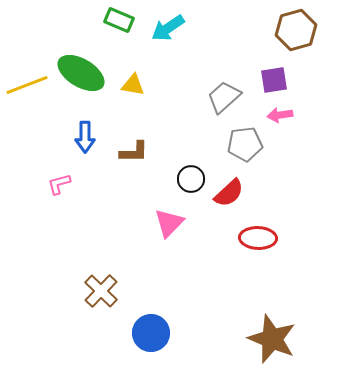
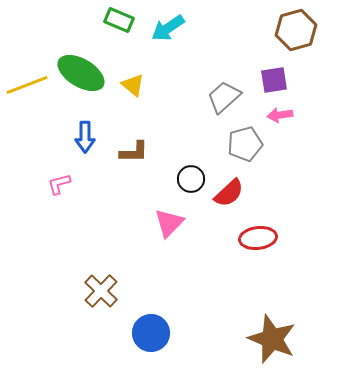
yellow triangle: rotated 30 degrees clockwise
gray pentagon: rotated 8 degrees counterclockwise
red ellipse: rotated 9 degrees counterclockwise
